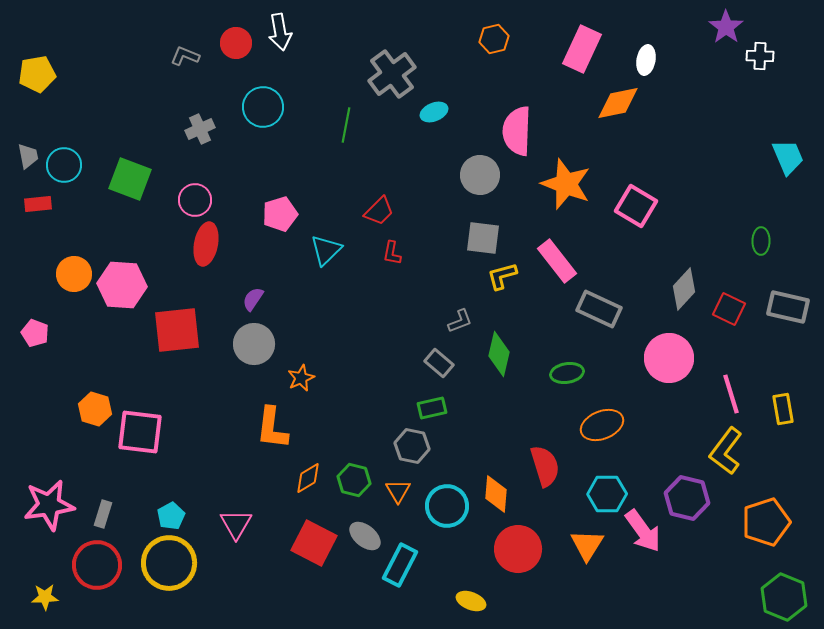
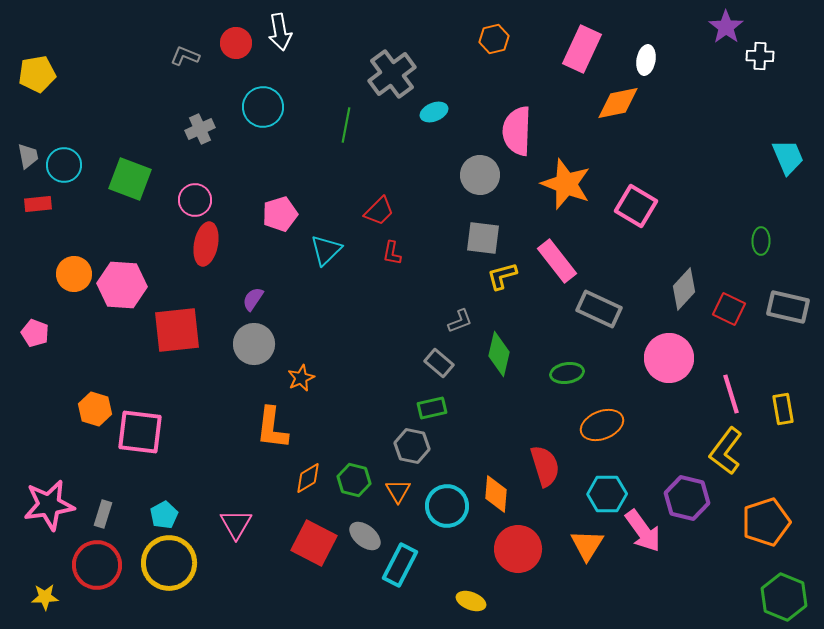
cyan pentagon at (171, 516): moved 7 px left, 1 px up
